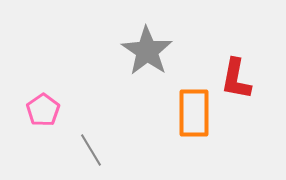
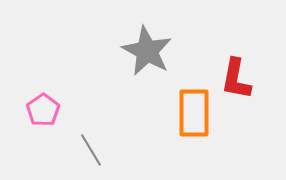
gray star: rotated 6 degrees counterclockwise
